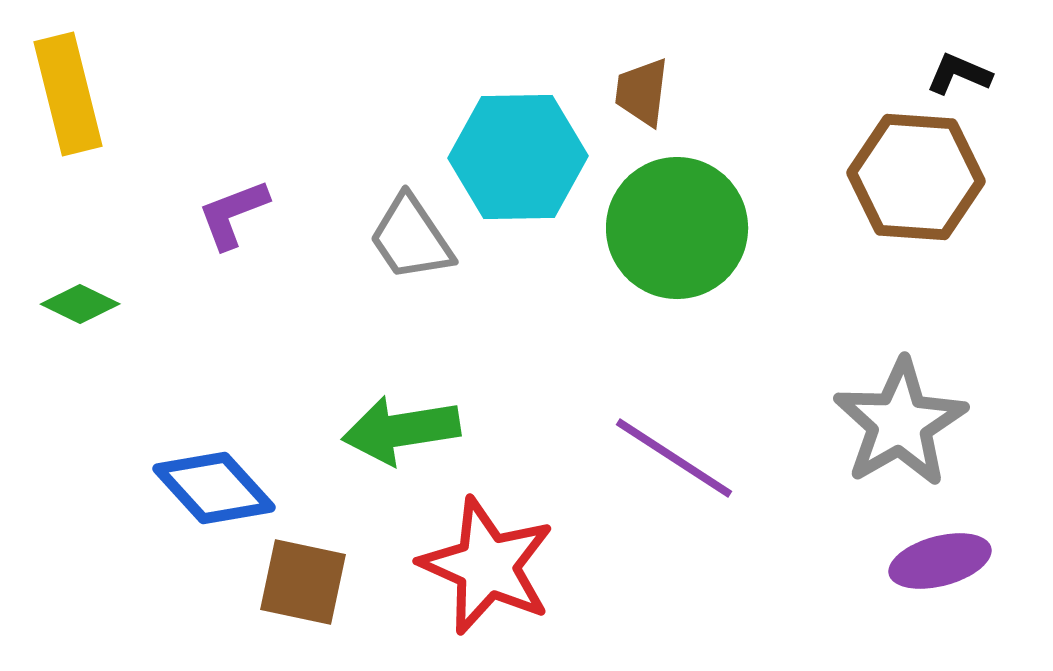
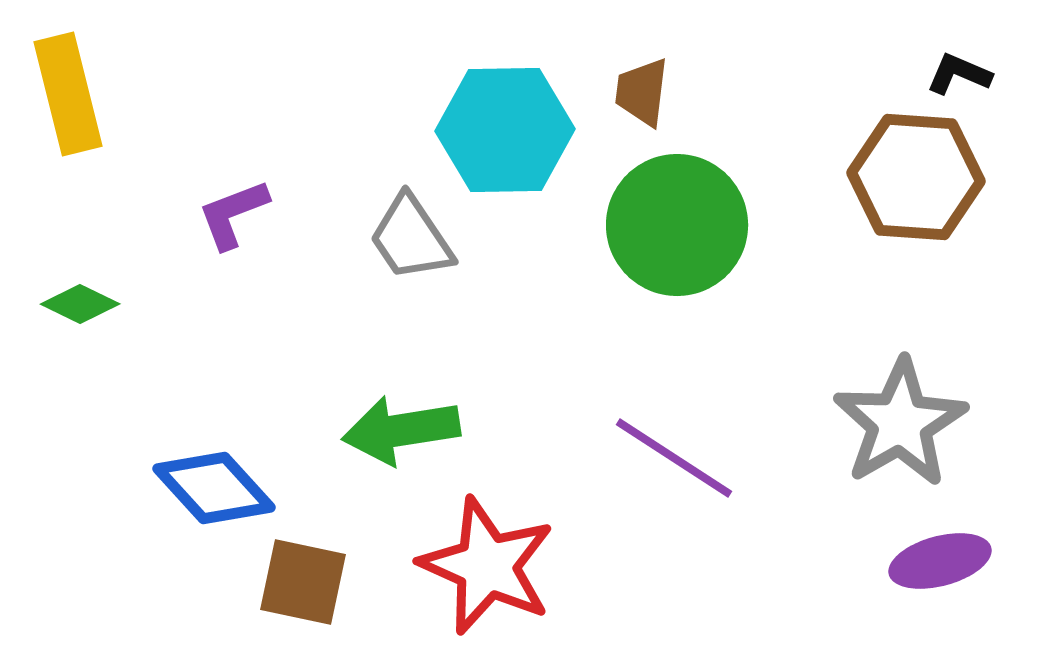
cyan hexagon: moved 13 px left, 27 px up
green circle: moved 3 px up
